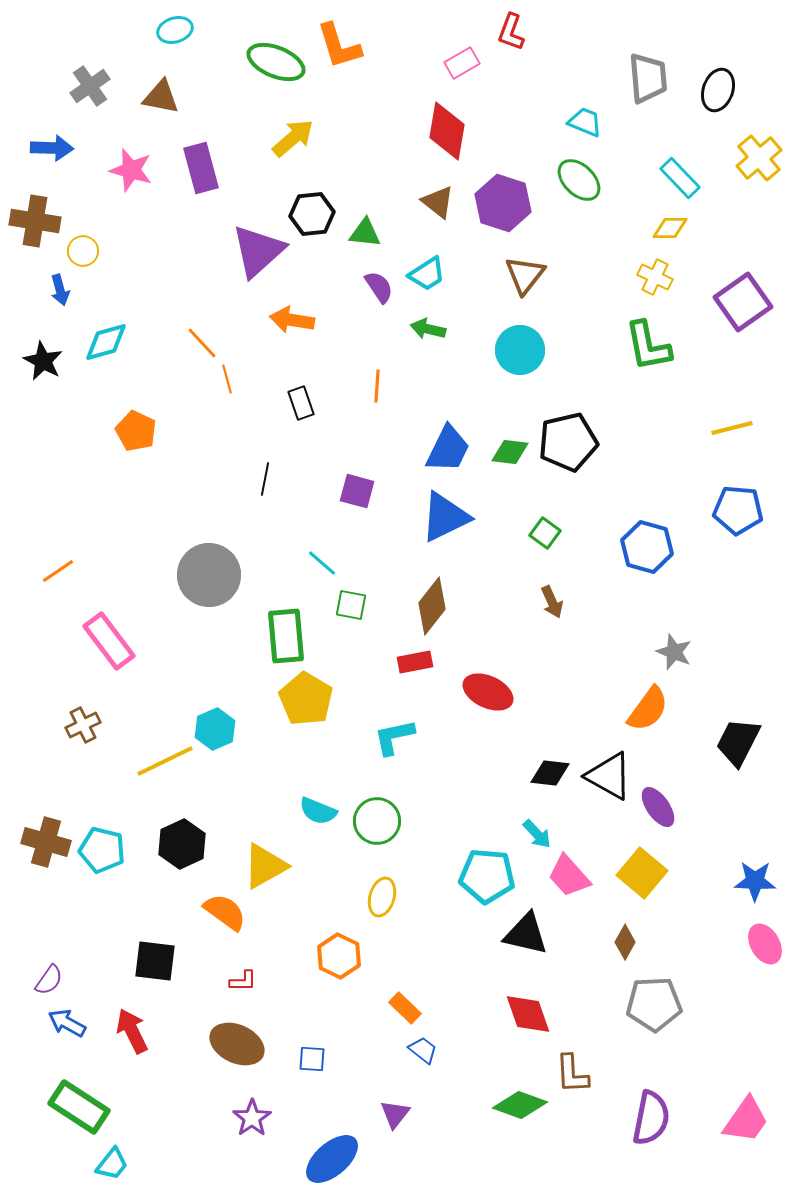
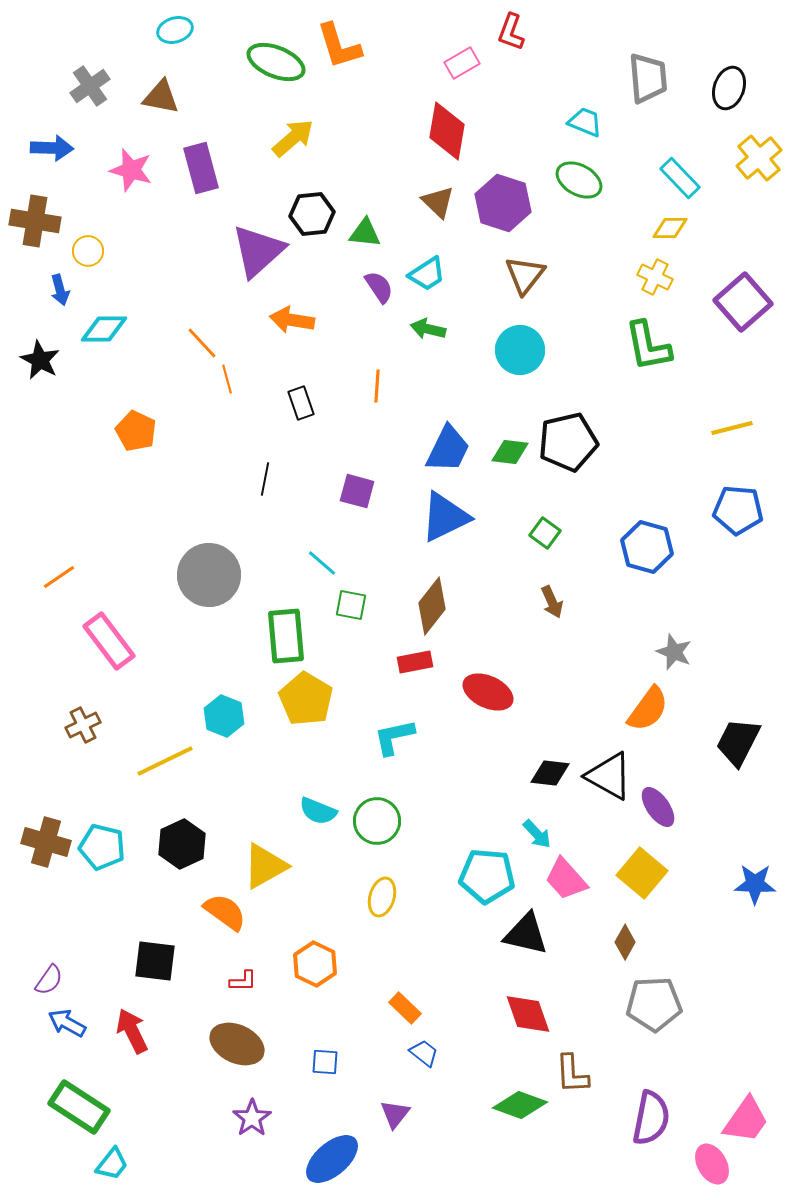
black ellipse at (718, 90): moved 11 px right, 2 px up
green ellipse at (579, 180): rotated 15 degrees counterclockwise
brown triangle at (438, 202): rotated 6 degrees clockwise
yellow circle at (83, 251): moved 5 px right
purple square at (743, 302): rotated 6 degrees counterclockwise
cyan diamond at (106, 342): moved 2 px left, 13 px up; rotated 15 degrees clockwise
black star at (43, 361): moved 3 px left, 1 px up
orange line at (58, 571): moved 1 px right, 6 px down
cyan hexagon at (215, 729): moved 9 px right, 13 px up; rotated 15 degrees counterclockwise
cyan pentagon at (102, 850): moved 3 px up
pink trapezoid at (569, 876): moved 3 px left, 3 px down
blue star at (755, 881): moved 3 px down
pink ellipse at (765, 944): moved 53 px left, 220 px down
orange hexagon at (339, 956): moved 24 px left, 8 px down
blue trapezoid at (423, 1050): moved 1 px right, 3 px down
blue square at (312, 1059): moved 13 px right, 3 px down
